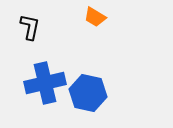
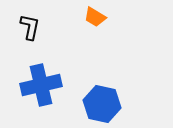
blue cross: moved 4 px left, 2 px down
blue hexagon: moved 14 px right, 11 px down
